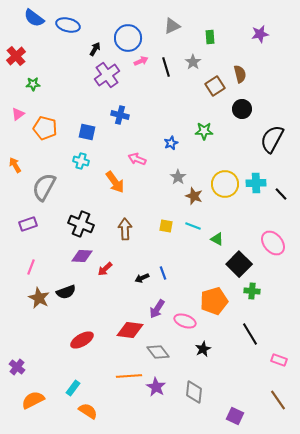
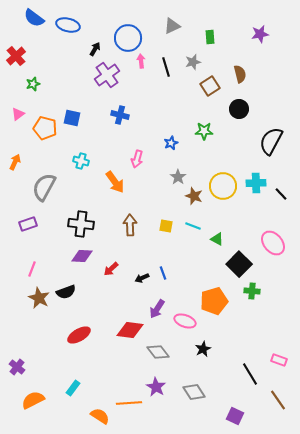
pink arrow at (141, 61): rotated 72 degrees counterclockwise
gray star at (193, 62): rotated 21 degrees clockwise
green star at (33, 84): rotated 16 degrees counterclockwise
brown square at (215, 86): moved 5 px left
black circle at (242, 109): moved 3 px left
blue square at (87, 132): moved 15 px left, 14 px up
black semicircle at (272, 139): moved 1 px left, 2 px down
pink arrow at (137, 159): rotated 96 degrees counterclockwise
orange arrow at (15, 165): moved 3 px up; rotated 56 degrees clockwise
yellow circle at (225, 184): moved 2 px left, 2 px down
black cross at (81, 224): rotated 15 degrees counterclockwise
brown arrow at (125, 229): moved 5 px right, 4 px up
pink line at (31, 267): moved 1 px right, 2 px down
red arrow at (105, 269): moved 6 px right
black line at (250, 334): moved 40 px down
red ellipse at (82, 340): moved 3 px left, 5 px up
orange line at (129, 376): moved 27 px down
gray diamond at (194, 392): rotated 40 degrees counterclockwise
orange semicircle at (88, 411): moved 12 px right, 5 px down
